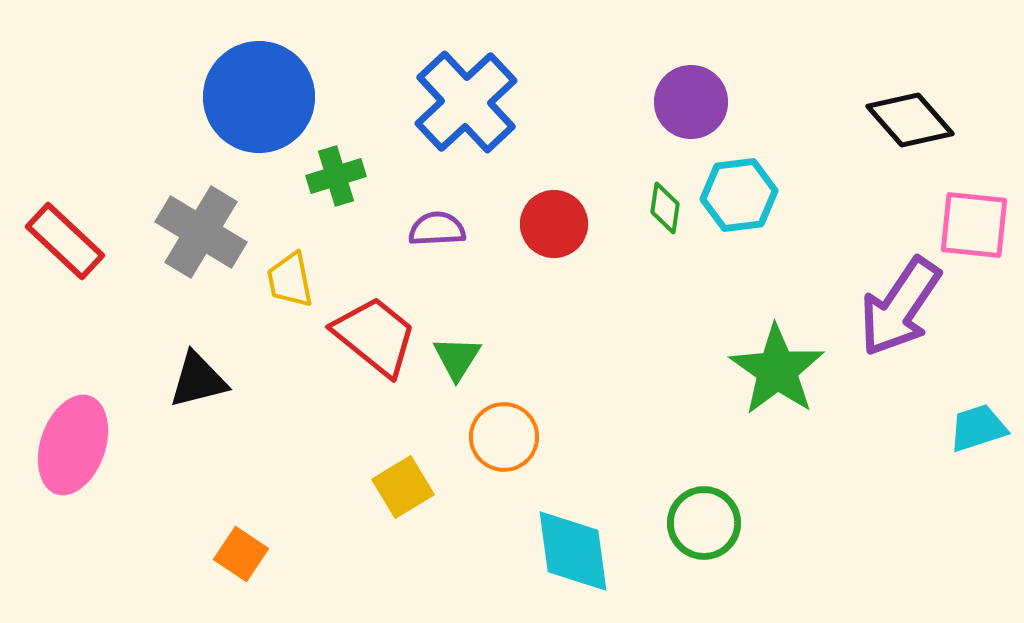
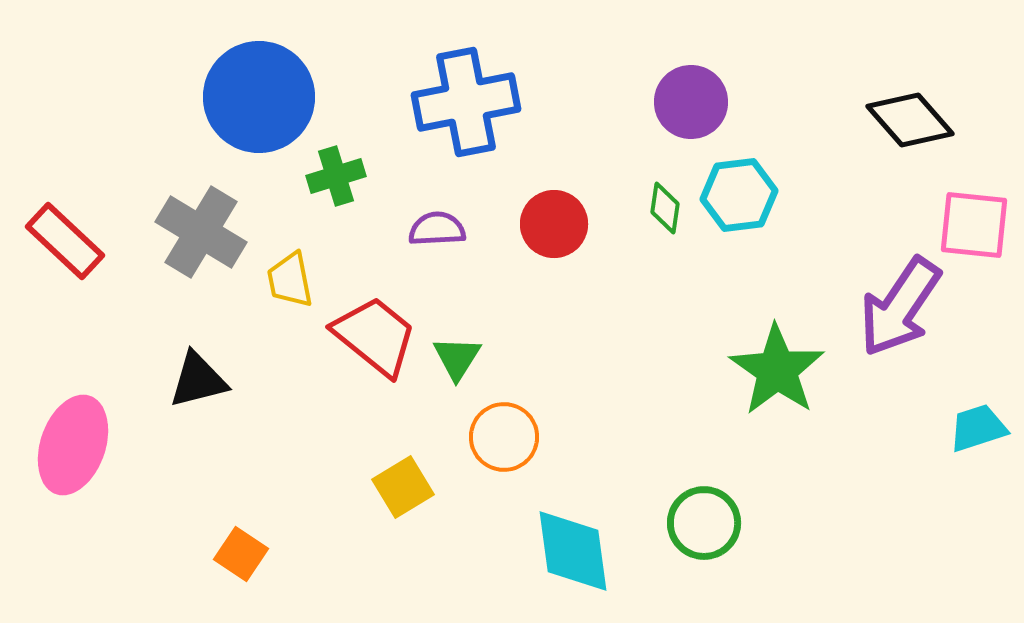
blue cross: rotated 32 degrees clockwise
